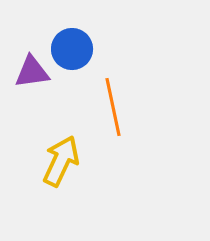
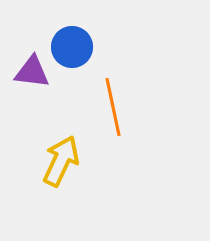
blue circle: moved 2 px up
purple triangle: rotated 15 degrees clockwise
